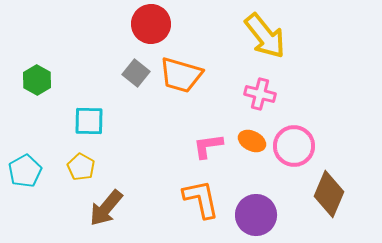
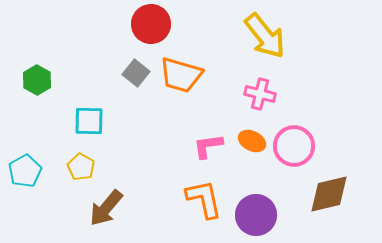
brown diamond: rotated 54 degrees clockwise
orange L-shape: moved 3 px right
